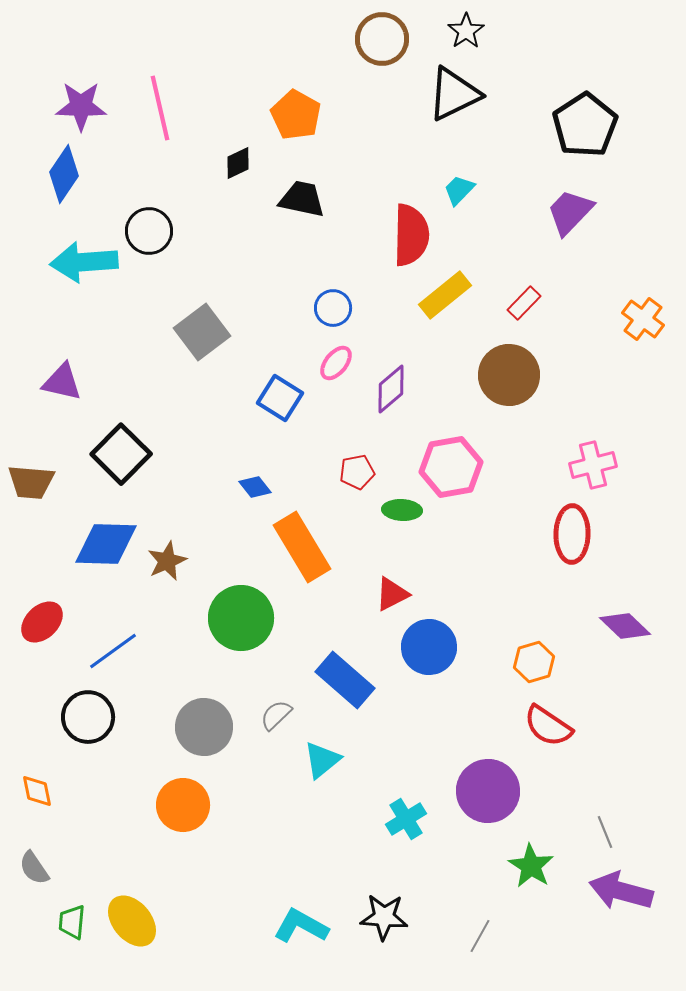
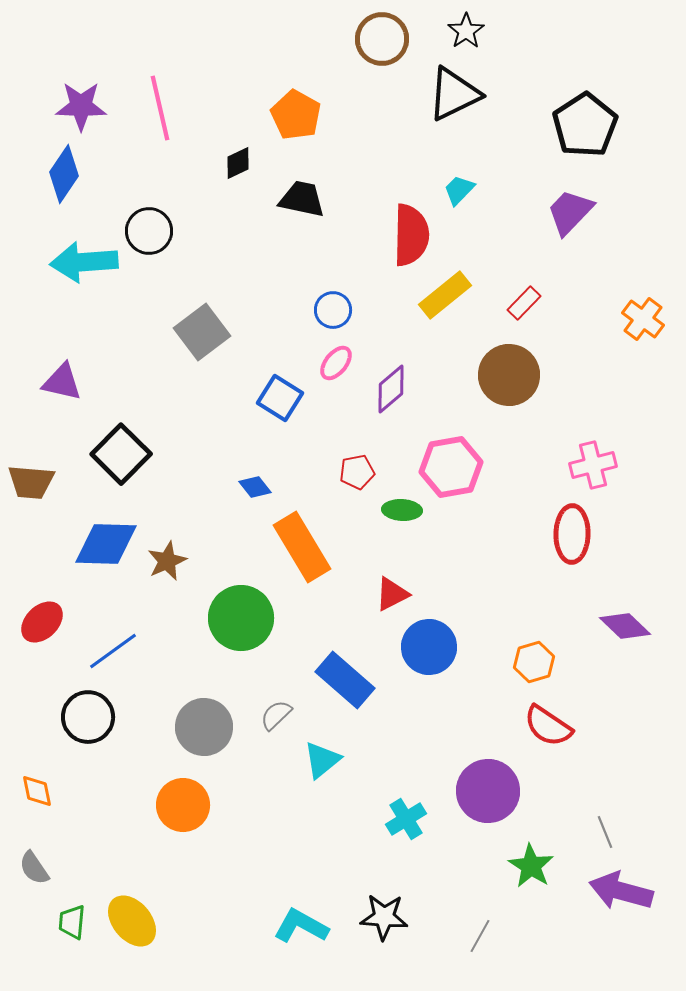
blue circle at (333, 308): moved 2 px down
